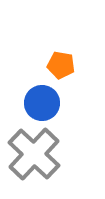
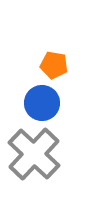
orange pentagon: moved 7 px left
